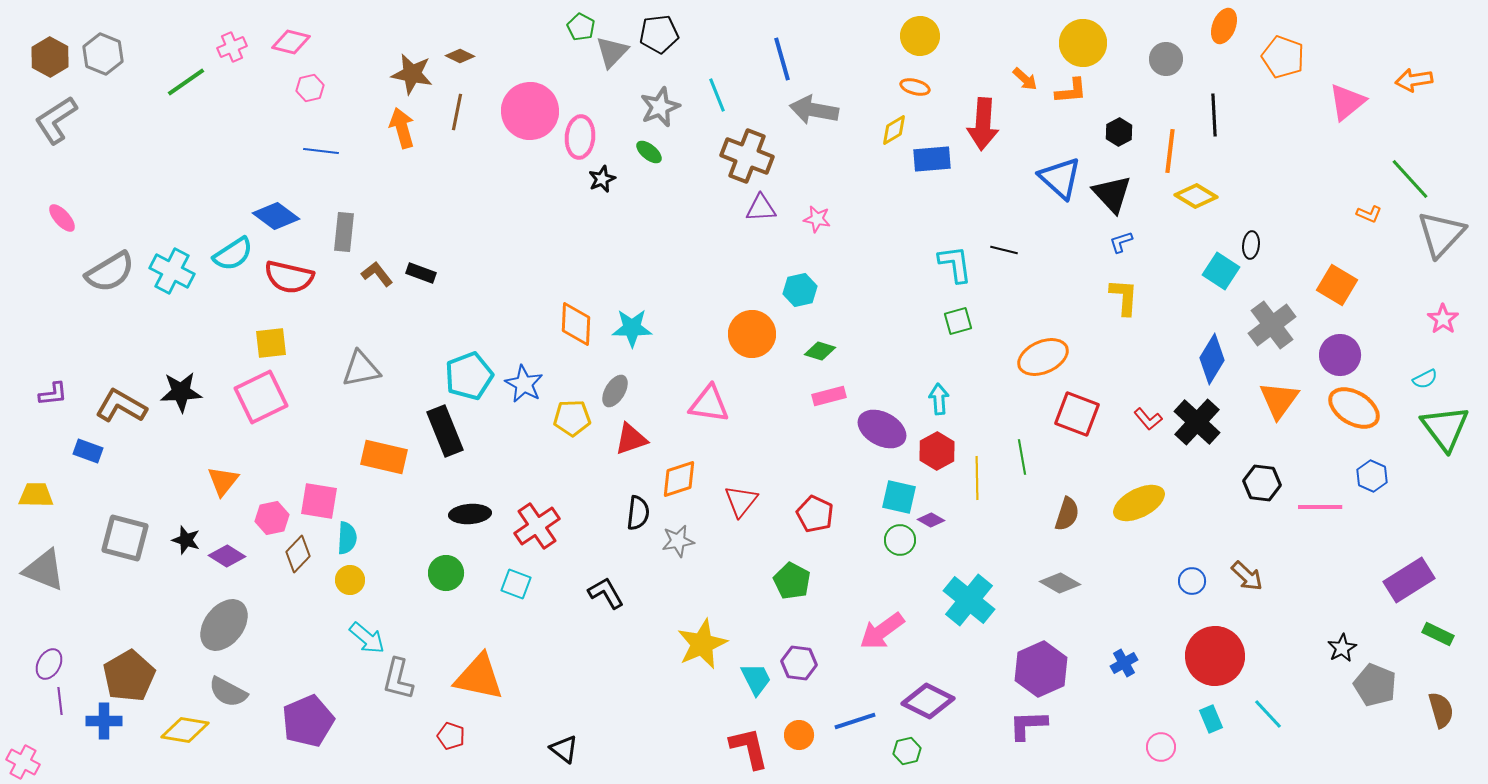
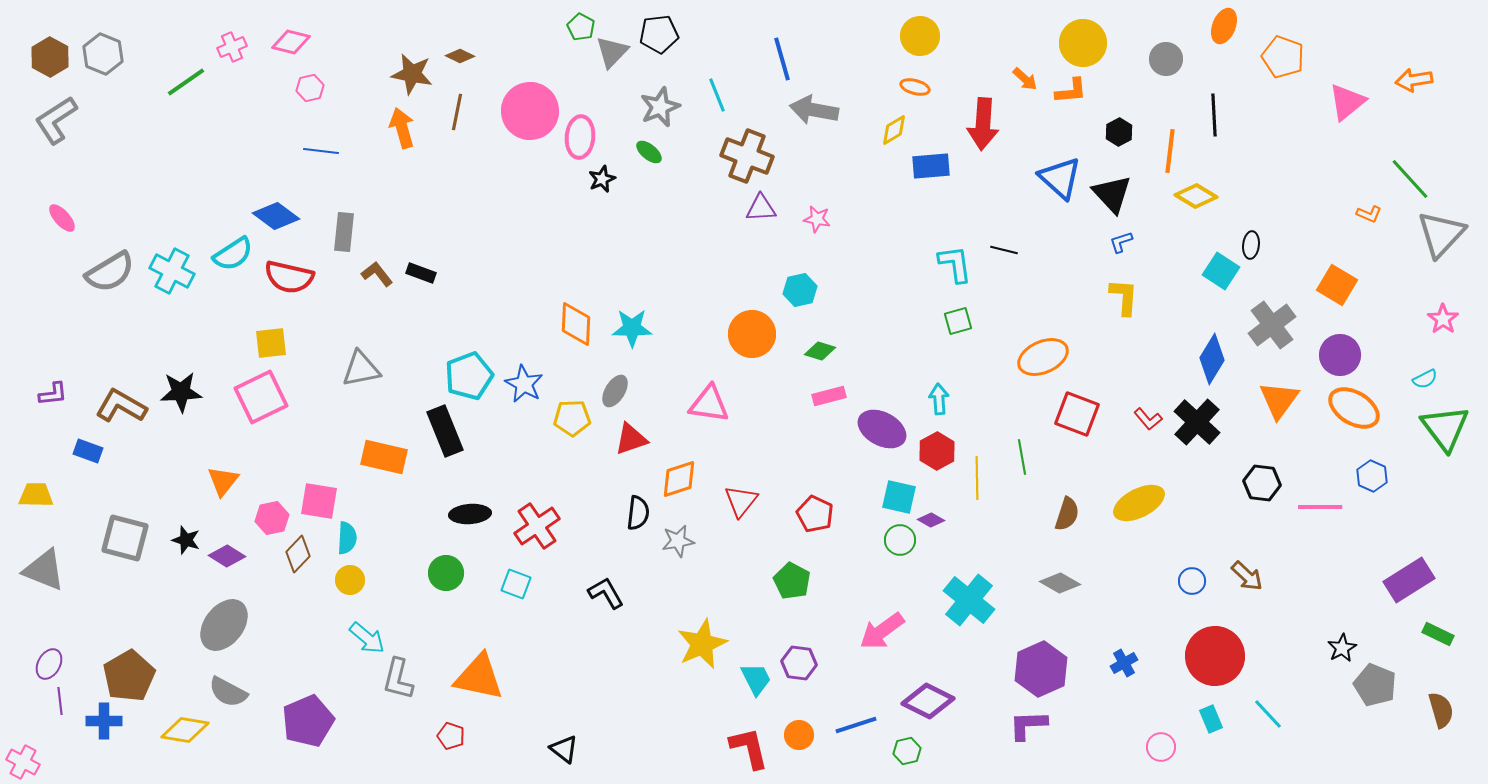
blue rectangle at (932, 159): moved 1 px left, 7 px down
blue line at (855, 721): moved 1 px right, 4 px down
